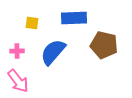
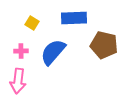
yellow square: rotated 24 degrees clockwise
pink cross: moved 4 px right
pink arrow: rotated 45 degrees clockwise
